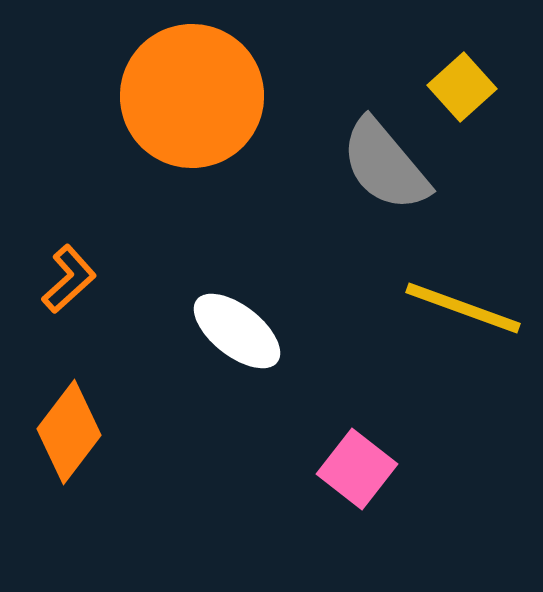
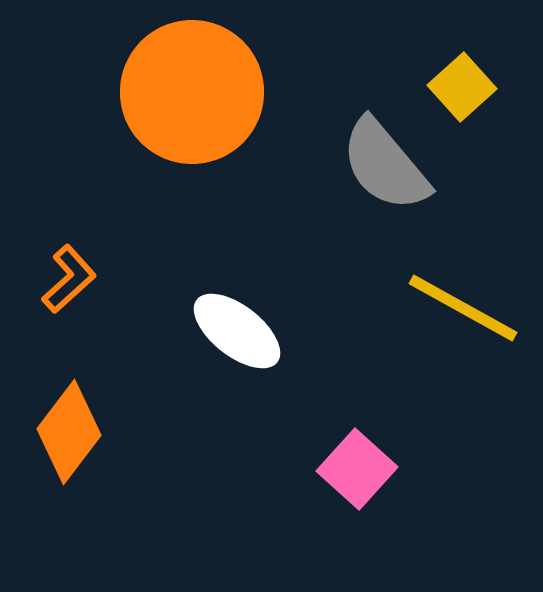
orange circle: moved 4 px up
yellow line: rotated 9 degrees clockwise
pink square: rotated 4 degrees clockwise
